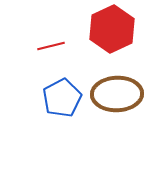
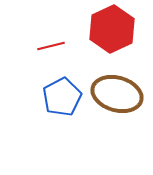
brown ellipse: rotated 18 degrees clockwise
blue pentagon: moved 1 px up
